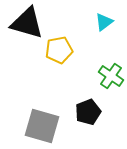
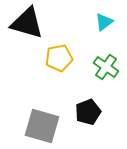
yellow pentagon: moved 8 px down
green cross: moved 5 px left, 9 px up
